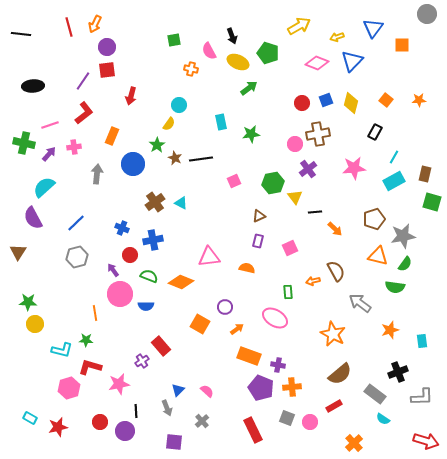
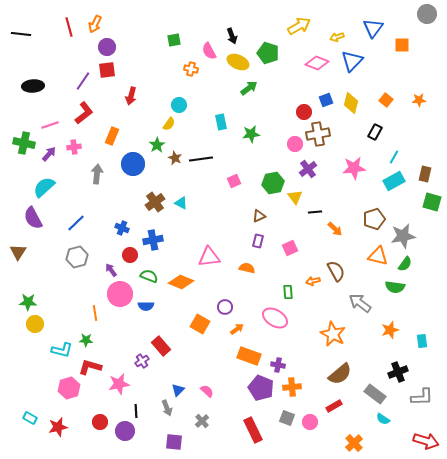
red circle at (302, 103): moved 2 px right, 9 px down
purple arrow at (113, 270): moved 2 px left
